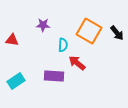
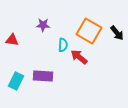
red arrow: moved 2 px right, 6 px up
purple rectangle: moved 11 px left
cyan rectangle: rotated 30 degrees counterclockwise
